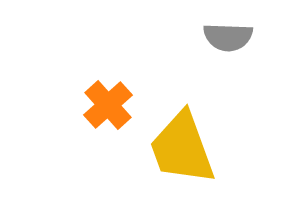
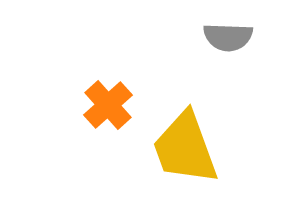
yellow trapezoid: moved 3 px right
